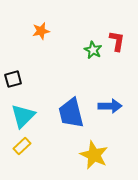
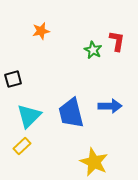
cyan triangle: moved 6 px right
yellow star: moved 7 px down
